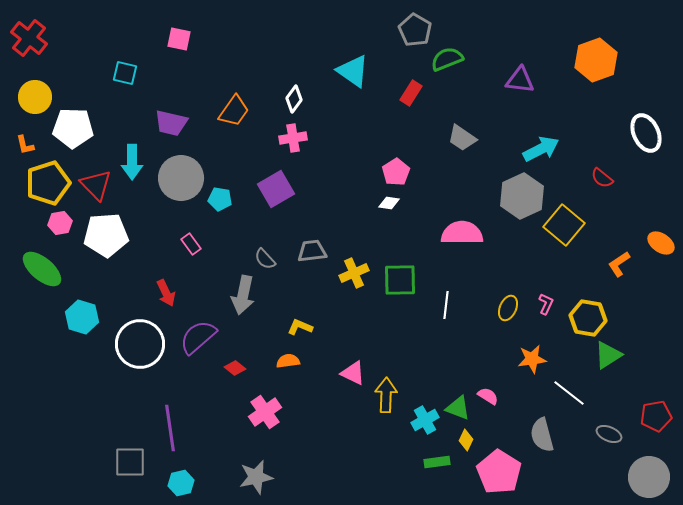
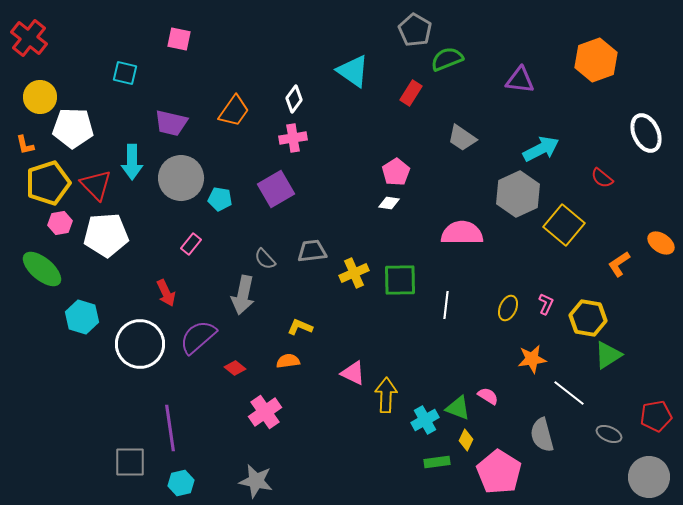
yellow circle at (35, 97): moved 5 px right
gray hexagon at (522, 196): moved 4 px left, 2 px up
pink rectangle at (191, 244): rotated 75 degrees clockwise
gray star at (256, 477): moved 4 px down; rotated 24 degrees clockwise
